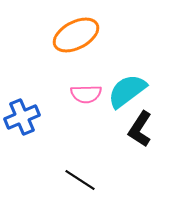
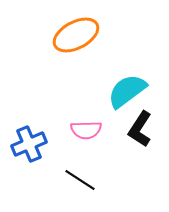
pink semicircle: moved 36 px down
blue cross: moved 7 px right, 27 px down
